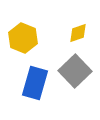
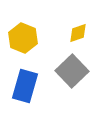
gray square: moved 3 px left
blue rectangle: moved 10 px left, 3 px down
